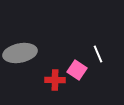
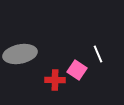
gray ellipse: moved 1 px down
